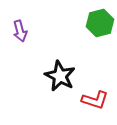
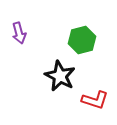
green hexagon: moved 18 px left, 17 px down
purple arrow: moved 1 px left, 2 px down
